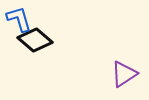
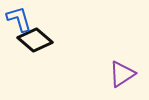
purple triangle: moved 2 px left
